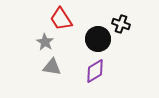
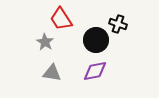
black cross: moved 3 px left
black circle: moved 2 px left, 1 px down
gray triangle: moved 6 px down
purple diamond: rotated 20 degrees clockwise
